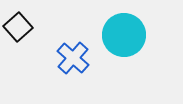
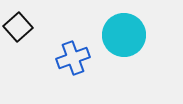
blue cross: rotated 28 degrees clockwise
